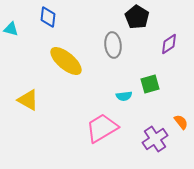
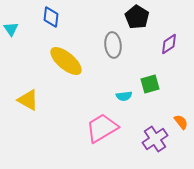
blue diamond: moved 3 px right
cyan triangle: rotated 42 degrees clockwise
